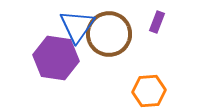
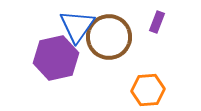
brown circle: moved 3 px down
purple hexagon: rotated 21 degrees counterclockwise
orange hexagon: moved 1 px left, 1 px up
